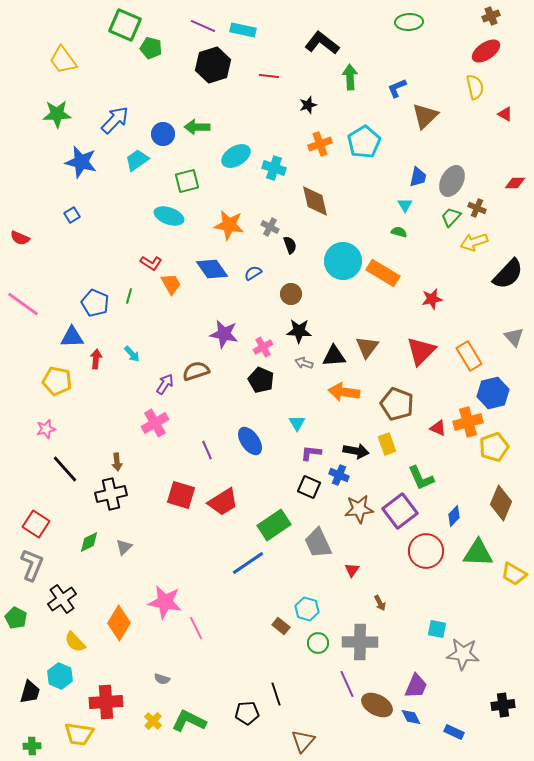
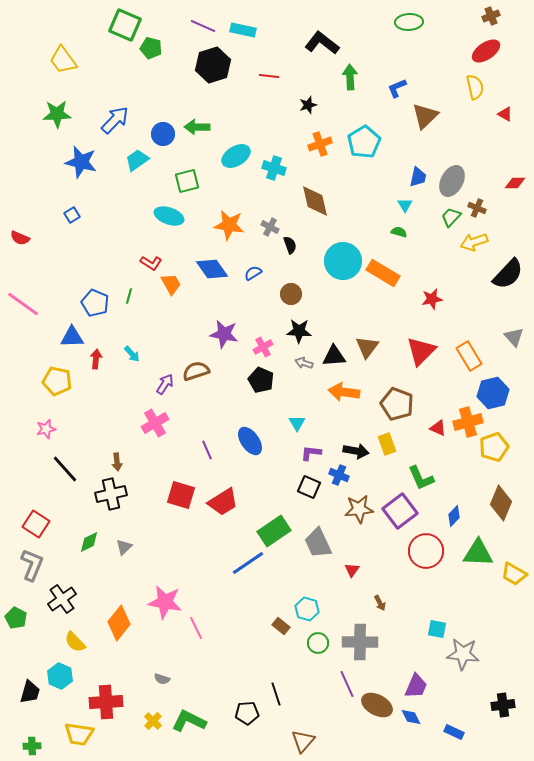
green rectangle at (274, 525): moved 6 px down
orange diamond at (119, 623): rotated 8 degrees clockwise
